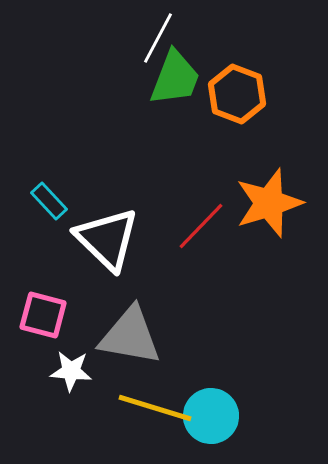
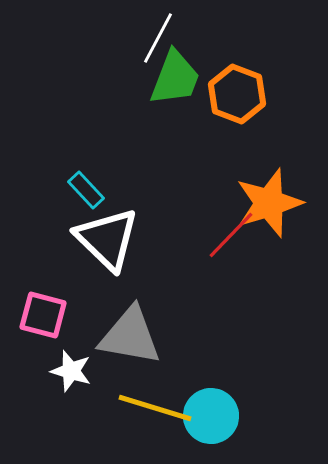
cyan rectangle: moved 37 px right, 11 px up
red line: moved 30 px right, 9 px down
white star: rotated 12 degrees clockwise
